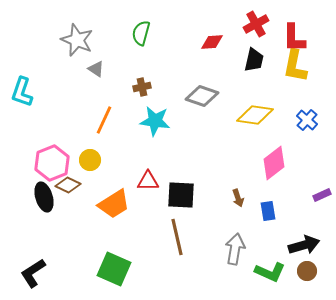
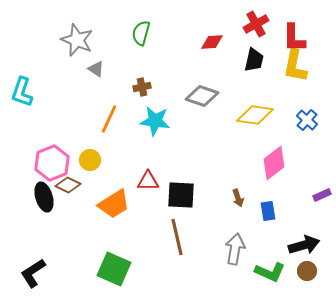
orange line: moved 5 px right, 1 px up
